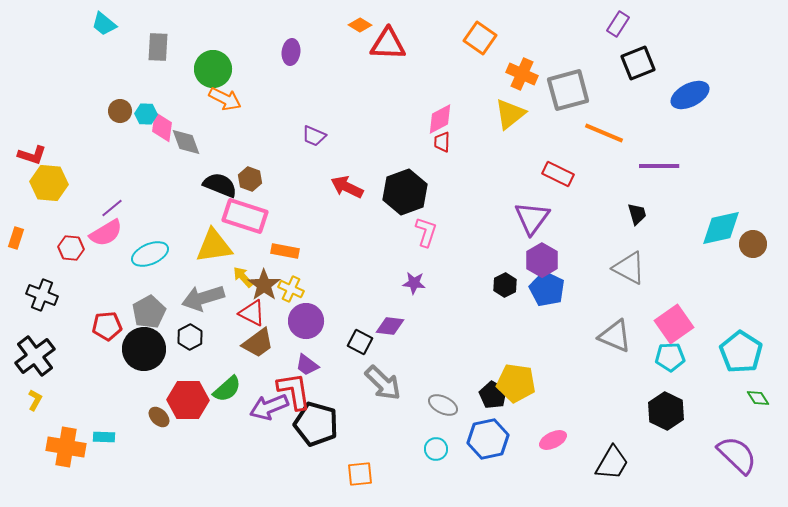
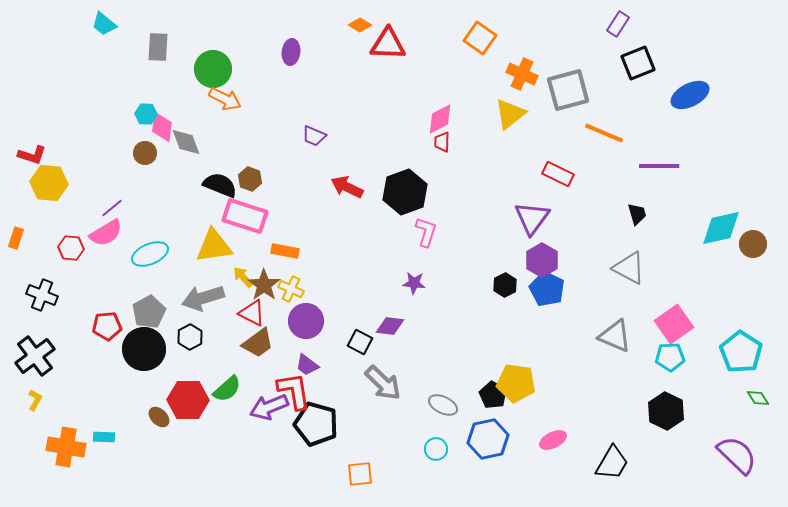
brown circle at (120, 111): moved 25 px right, 42 px down
